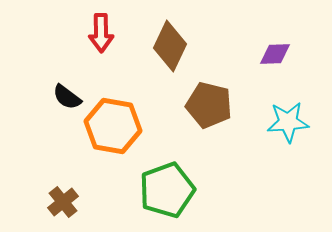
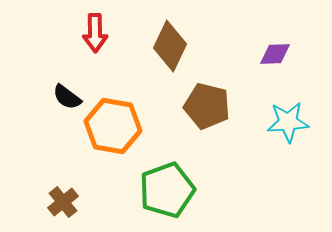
red arrow: moved 6 px left
brown pentagon: moved 2 px left, 1 px down
